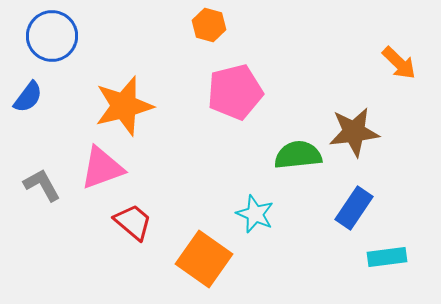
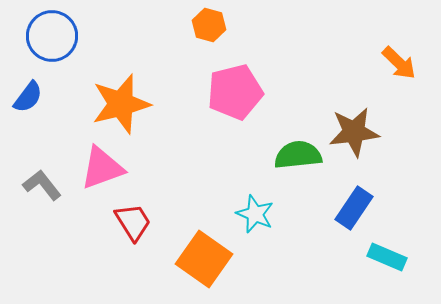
orange star: moved 3 px left, 2 px up
gray L-shape: rotated 9 degrees counterclockwise
red trapezoid: rotated 18 degrees clockwise
cyan rectangle: rotated 30 degrees clockwise
